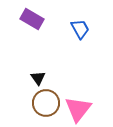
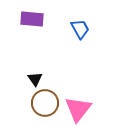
purple rectangle: rotated 25 degrees counterclockwise
black triangle: moved 3 px left, 1 px down
brown circle: moved 1 px left
